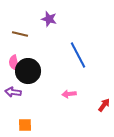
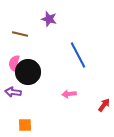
pink semicircle: rotated 28 degrees clockwise
black circle: moved 1 px down
